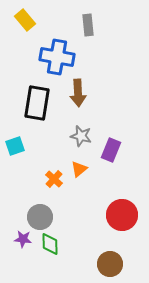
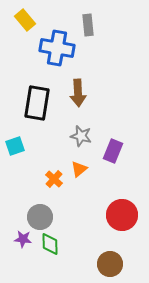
blue cross: moved 9 px up
purple rectangle: moved 2 px right, 1 px down
